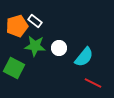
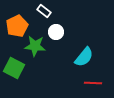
white rectangle: moved 9 px right, 10 px up
orange pentagon: rotated 10 degrees counterclockwise
white circle: moved 3 px left, 16 px up
red line: rotated 24 degrees counterclockwise
